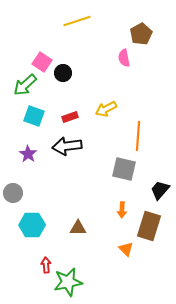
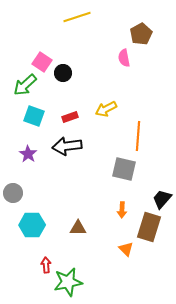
yellow line: moved 4 px up
black trapezoid: moved 2 px right, 9 px down
brown rectangle: moved 1 px down
